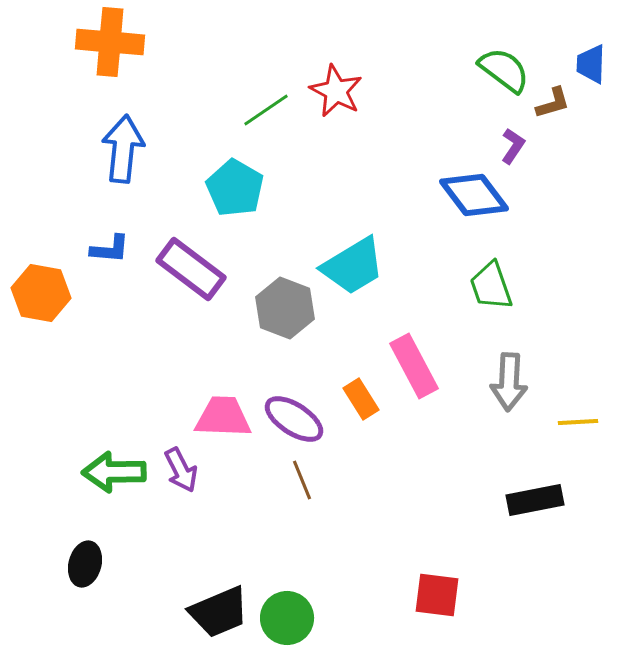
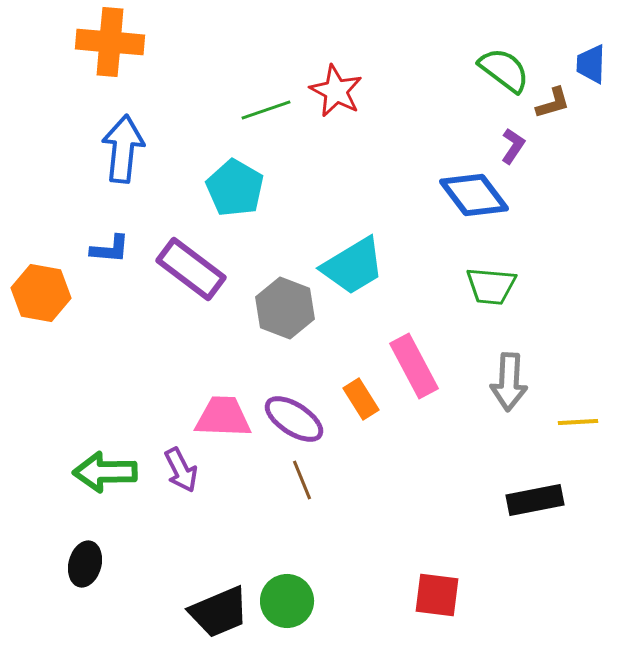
green line: rotated 15 degrees clockwise
green trapezoid: rotated 66 degrees counterclockwise
green arrow: moved 9 px left
green circle: moved 17 px up
